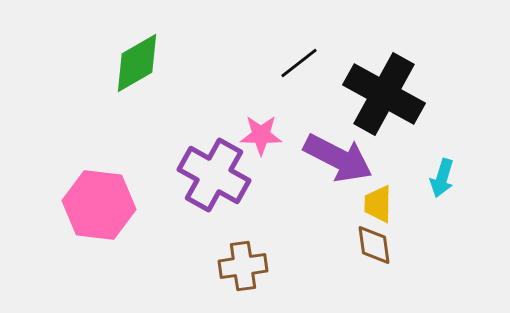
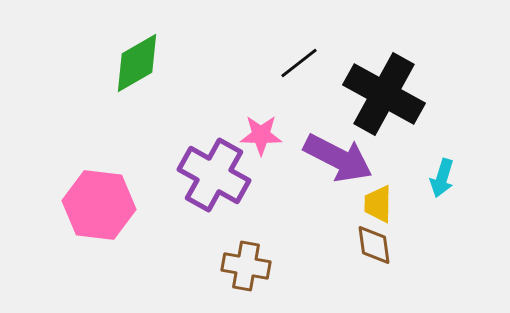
brown cross: moved 3 px right; rotated 18 degrees clockwise
